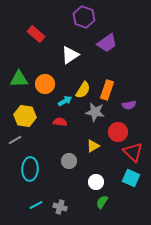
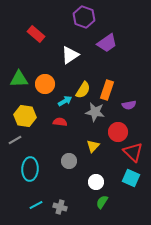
yellow triangle: rotated 16 degrees counterclockwise
